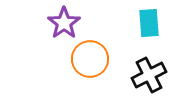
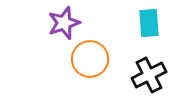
purple star: rotated 16 degrees clockwise
